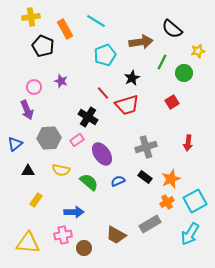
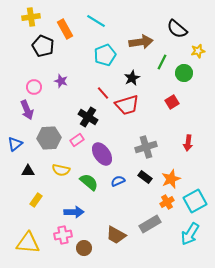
black semicircle: moved 5 px right
